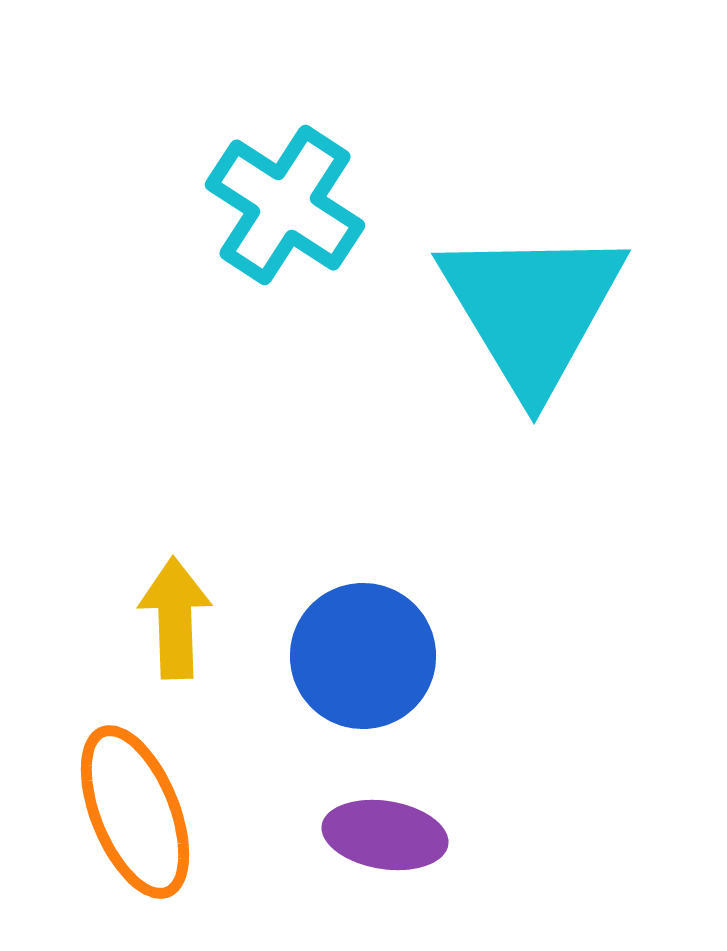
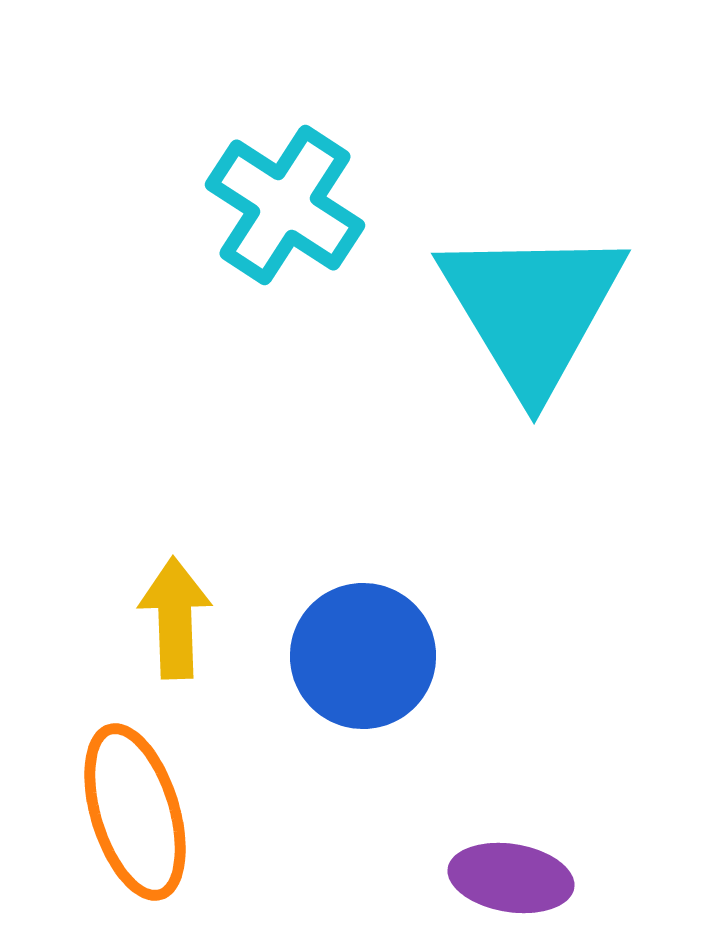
orange ellipse: rotated 5 degrees clockwise
purple ellipse: moved 126 px right, 43 px down
